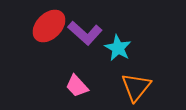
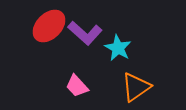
orange triangle: rotated 16 degrees clockwise
